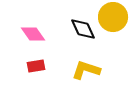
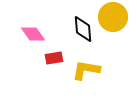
black diamond: rotated 20 degrees clockwise
red rectangle: moved 18 px right, 8 px up
yellow L-shape: rotated 8 degrees counterclockwise
